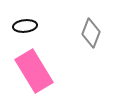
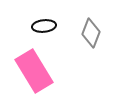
black ellipse: moved 19 px right
